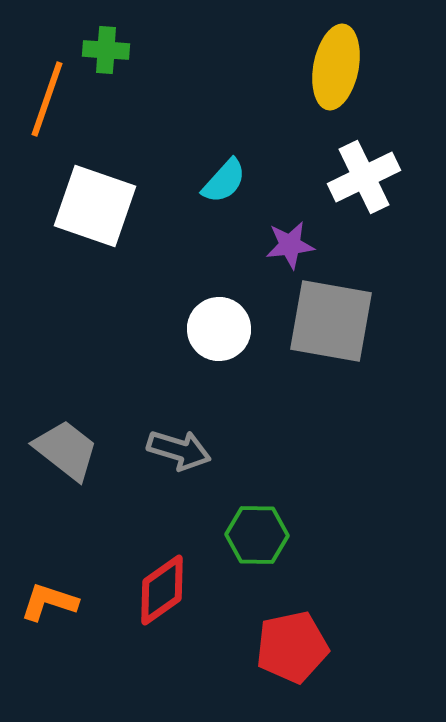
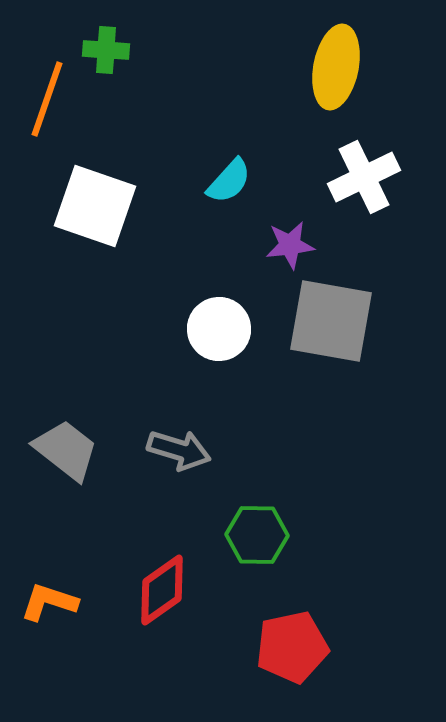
cyan semicircle: moved 5 px right
